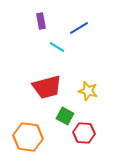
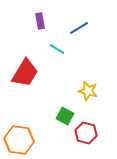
purple rectangle: moved 1 px left
cyan line: moved 2 px down
red trapezoid: moved 22 px left, 14 px up; rotated 44 degrees counterclockwise
red hexagon: moved 2 px right; rotated 10 degrees clockwise
orange hexagon: moved 9 px left, 3 px down
